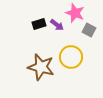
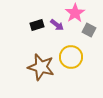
pink star: rotated 18 degrees clockwise
black rectangle: moved 2 px left, 1 px down
